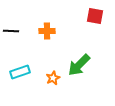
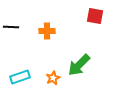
black line: moved 4 px up
cyan rectangle: moved 5 px down
